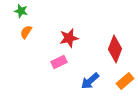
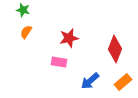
green star: moved 2 px right, 1 px up
pink rectangle: rotated 35 degrees clockwise
orange rectangle: moved 2 px left, 1 px down
